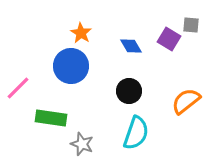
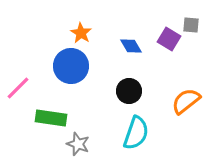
gray star: moved 4 px left
